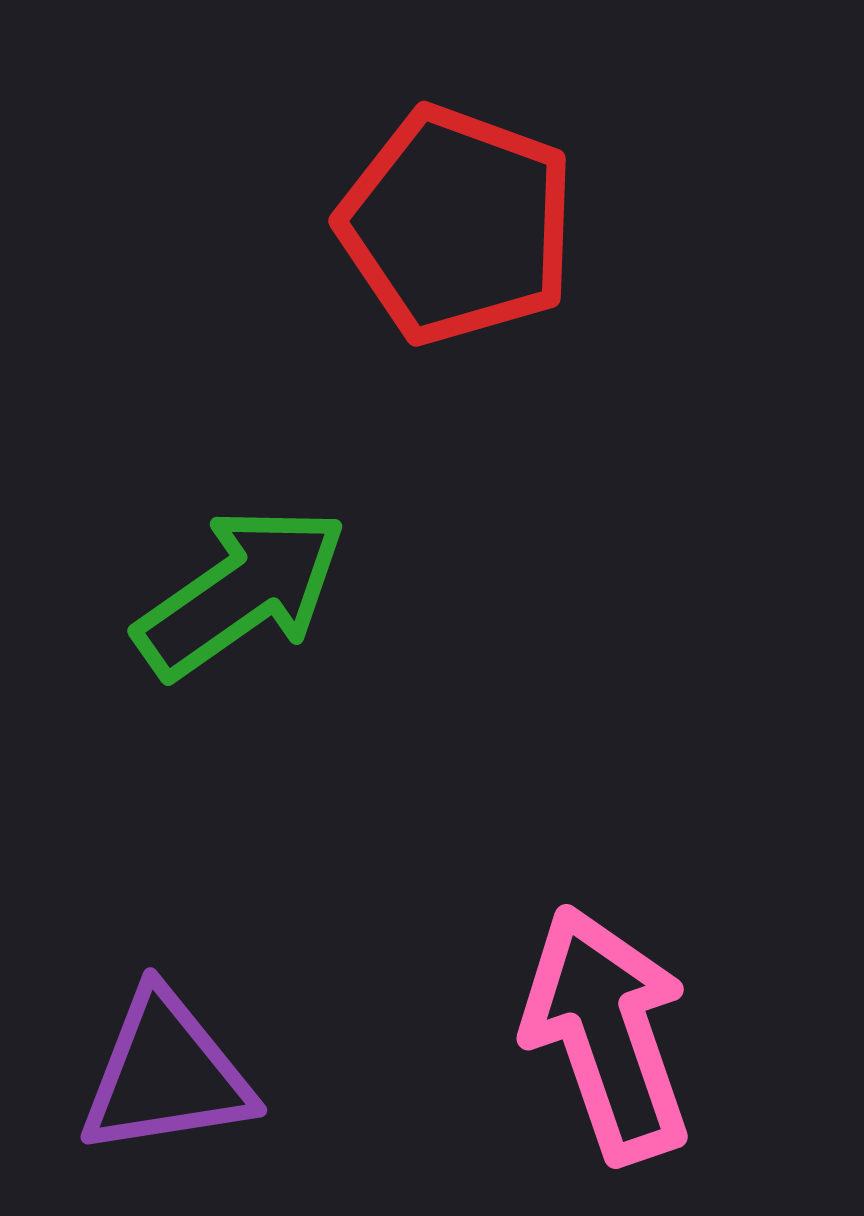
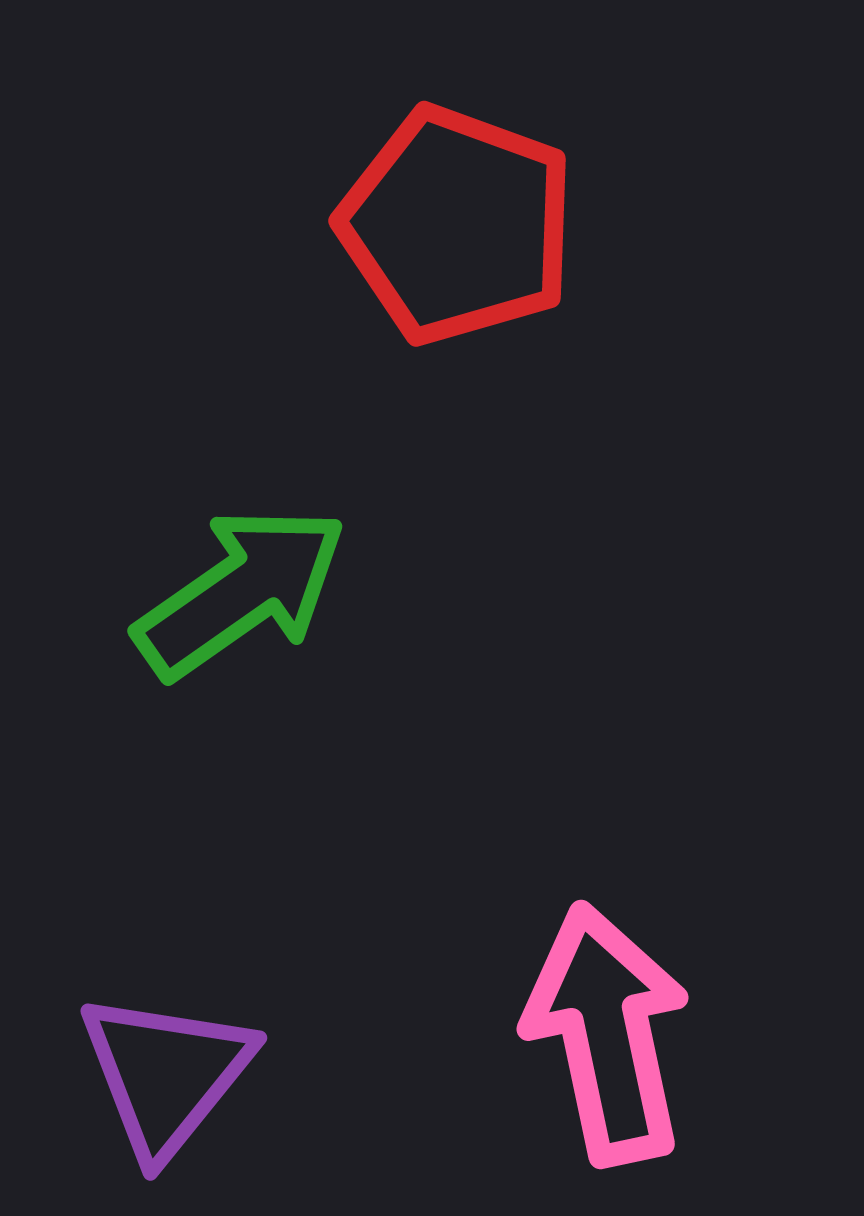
pink arrow: rotated 7 degrees clockwise
purple triangle: rotated 42 degrees counterclockwise
